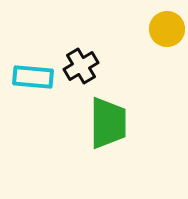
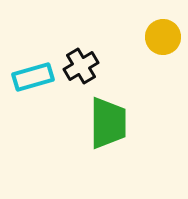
yellow circle: moved 4 px left, 8 px down
cyan rectangle: rotated 21 degrees counterclockwise
